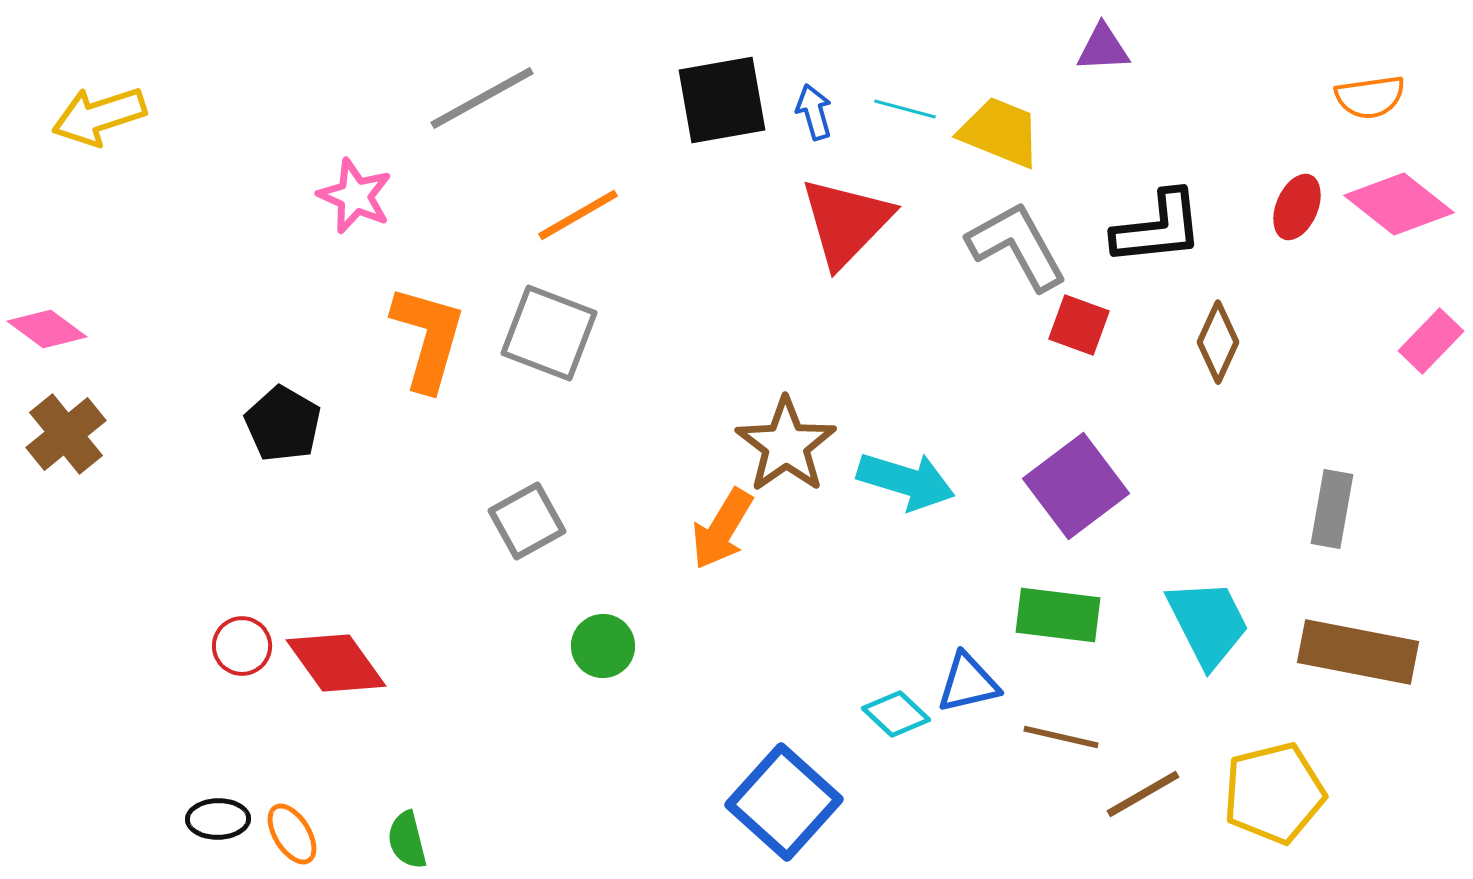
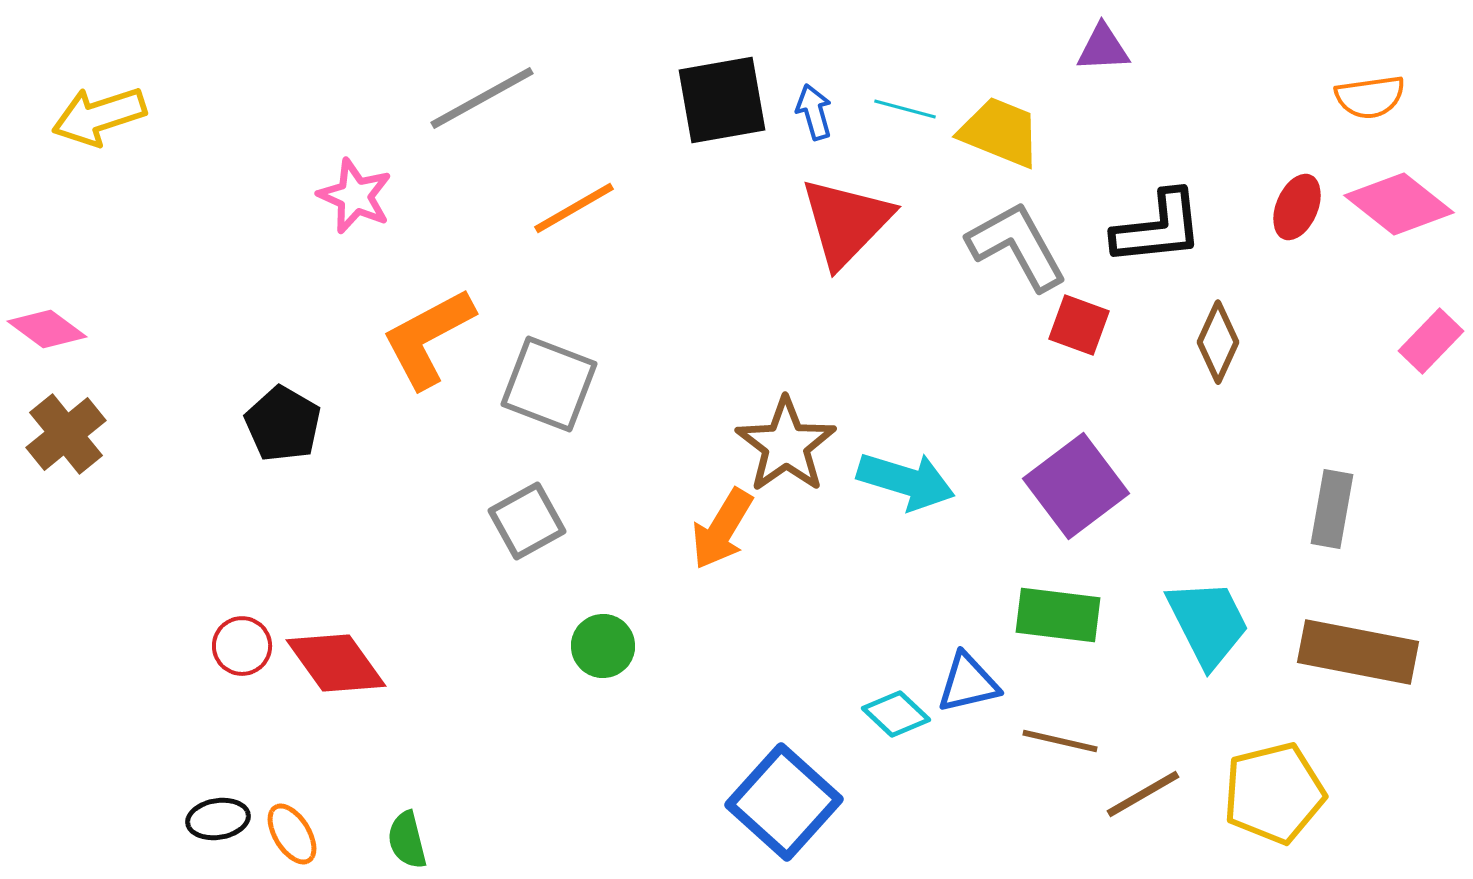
orange line at (578, 215): moved 4 px left, 7 px up
gray square at (549, 333): moved 51 px down
orange L-shape at (428, 338): rotated 134 degrees counterclockwise
brown line at (1061, 737): moved 1 px left, 4 px down
black ellipse at (218, 819): rotated 8 degrees counterclockwise
